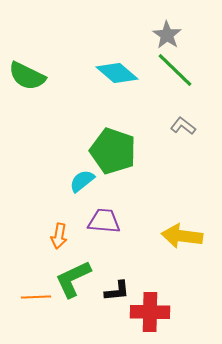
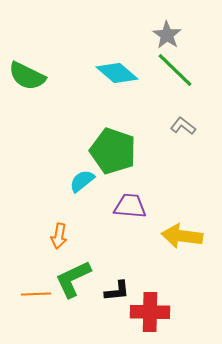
purple trapezoid: moved 26 px right, 15 px up
orange line: moved 3 px up
